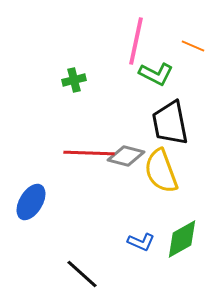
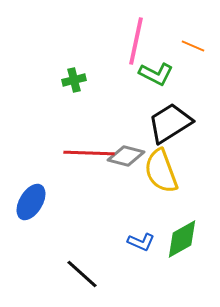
black trapezoid: rotated 69 degrees clockwise
